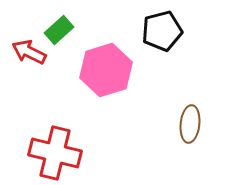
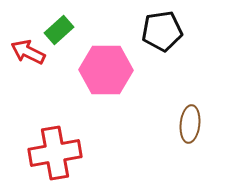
black pentagon: rotated 6 degrees clockwise
red arrow: moved 1 px left
pink hexagon: rotated 18 degrees clockwise
red cross: rotated 24 degrees counterclockwise
